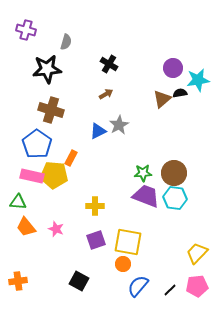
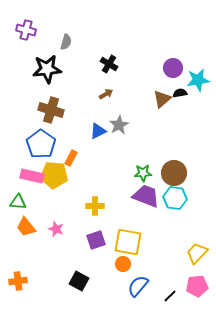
blue pentagon: moved 4 px right
black line: moved 6 px down
